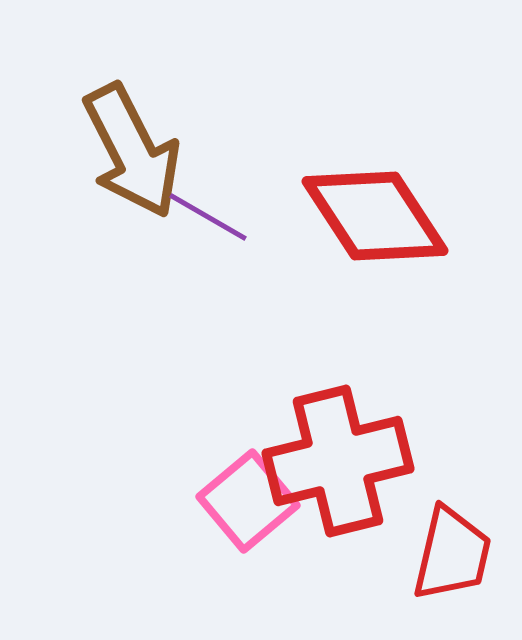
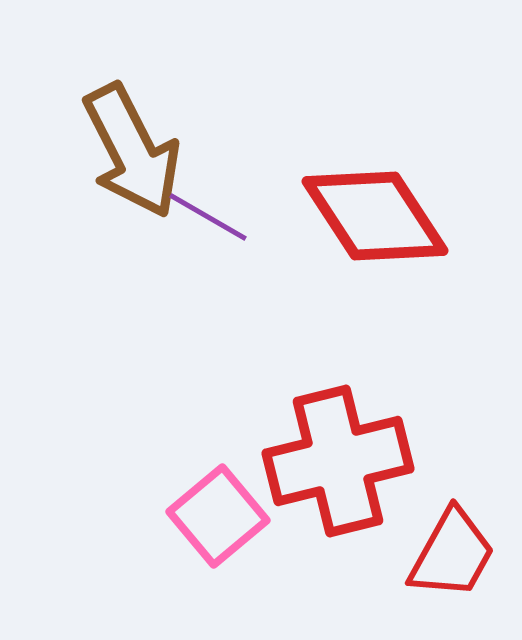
pink square: moved 30 px left, 15 px down
red trapezoid: rotated 16 degrees clockwise
